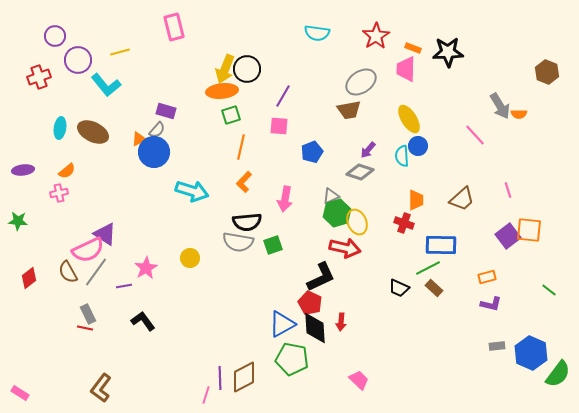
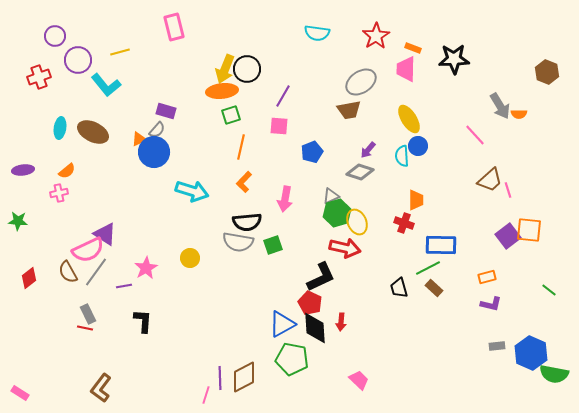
black star at (448, 52): moved 6 px right, 7 px down
brown trapezoid at (462, 199): moved 28 px right, 19 px up
black trapezoid at (399, 288): rotated 50 degrees clockwise
black L-shape at (143, 321): rotated 40 degrees clockwise
green semicircle at (558, 374): moved 4 px left; rotated 64 degrees clockwise
